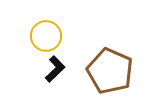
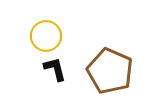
black L-shape: rotated 60 degrees counterclockwise
